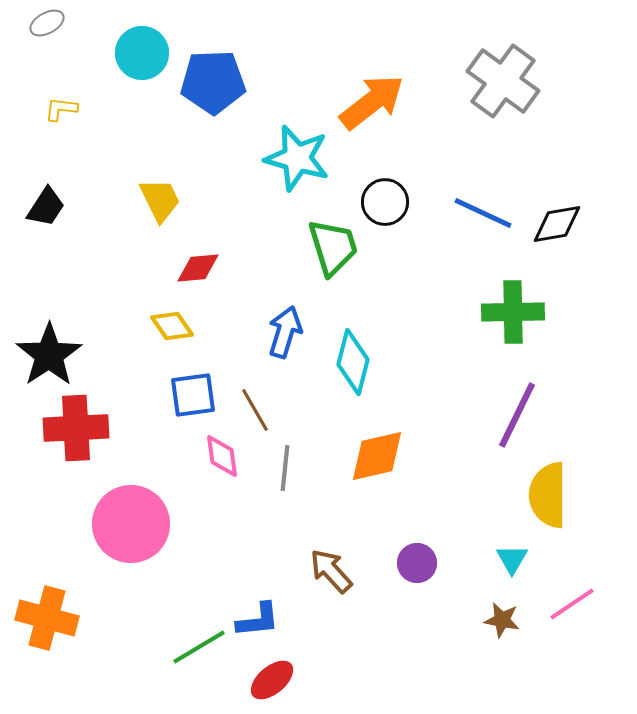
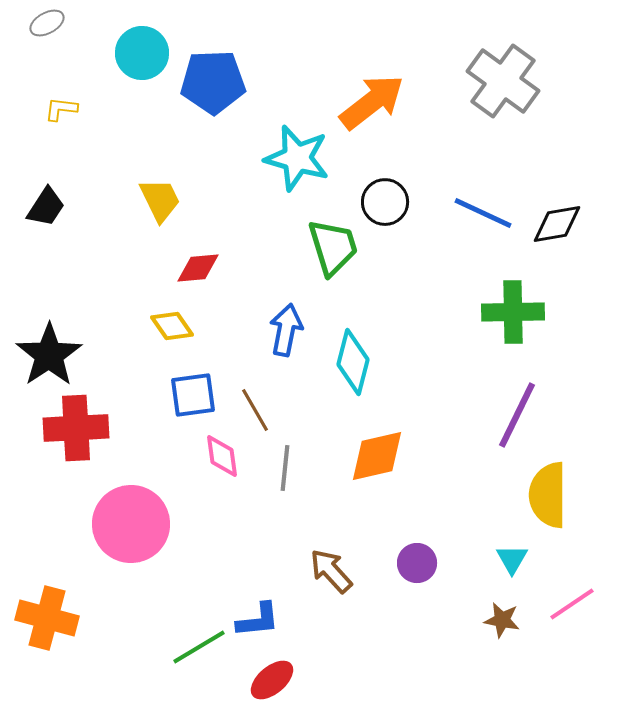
blue arrow: moved 1 px right, 2 px up; rotated 6 degrees counterclockwise
